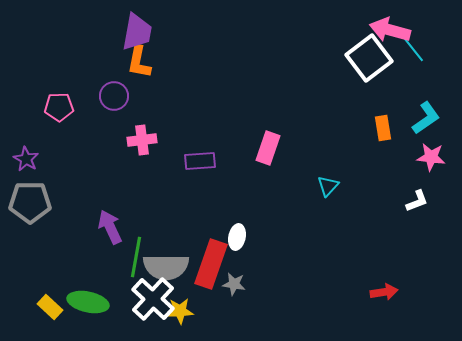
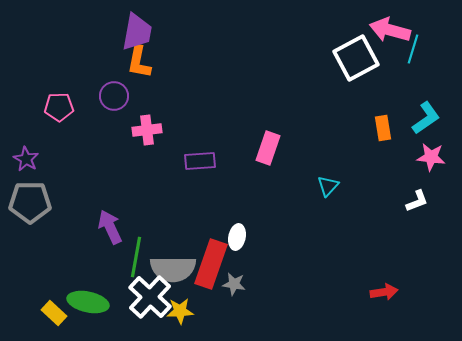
cyan line: rotated 56 degrees clockwise
white square: moved 13 px left; rotated 9 degrees clockwise
pink cross: moved 5 px right, 10 px up
gray semicircle: moved 7 px right, 2 px down
white cross: moved 3 px left, 2 px up
yellow rectangle: moved 4 px right, 6 px down
